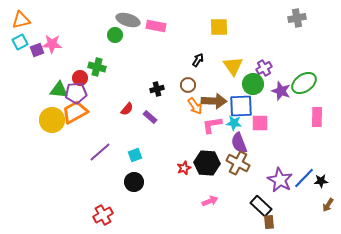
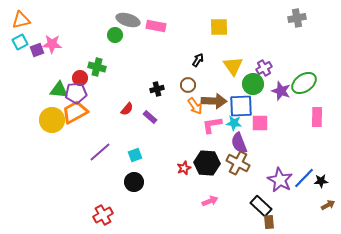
brown arrow at (328, 205): rotated 152 degrees counterclockwise
